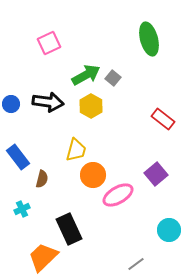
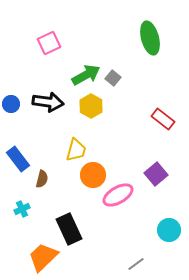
green ellipse: moved 1 px right, 1 px up
blue rectangle: moved 2 px down
